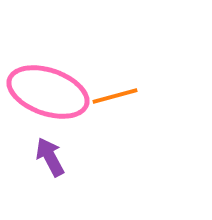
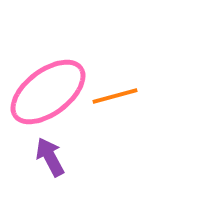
pink ellipse: rotated 56 degrees counterclockwise
